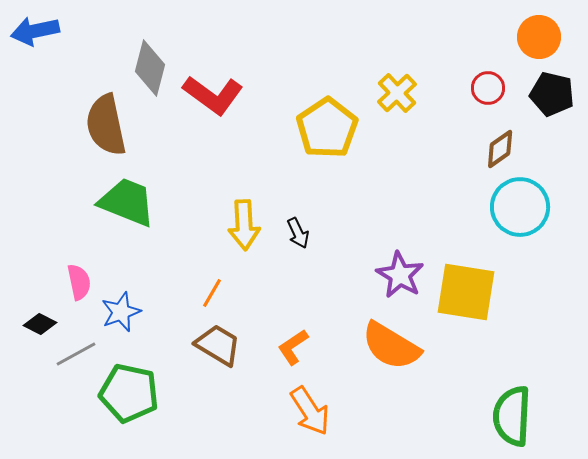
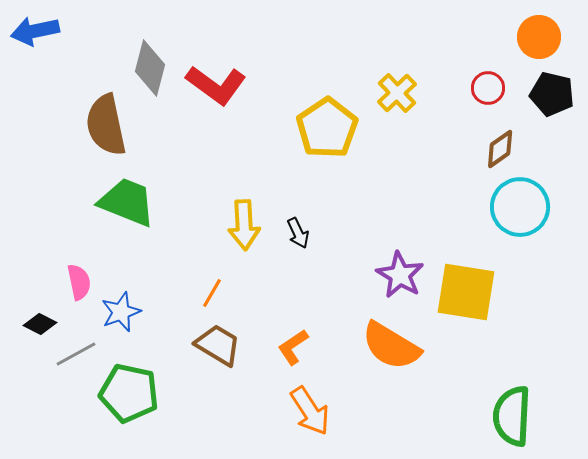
red L-shape: moved 3 px right, 10 px up
